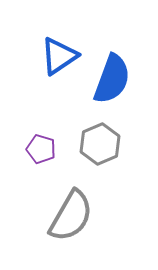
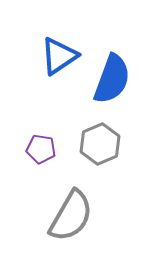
purple pentagon: rotated 8 degrees counterclockwise
